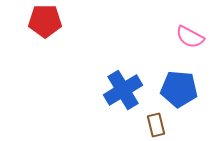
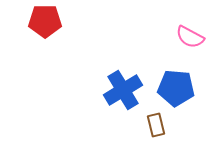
blue pentagon: moved 3 px left, 1 px up
